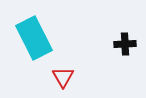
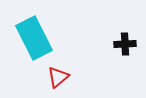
red triangle: moved 5 px left; rotated 20 degrees clockwise
